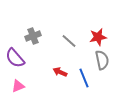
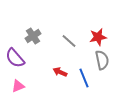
gray cross: rotated 14 degrees counterclockwise
